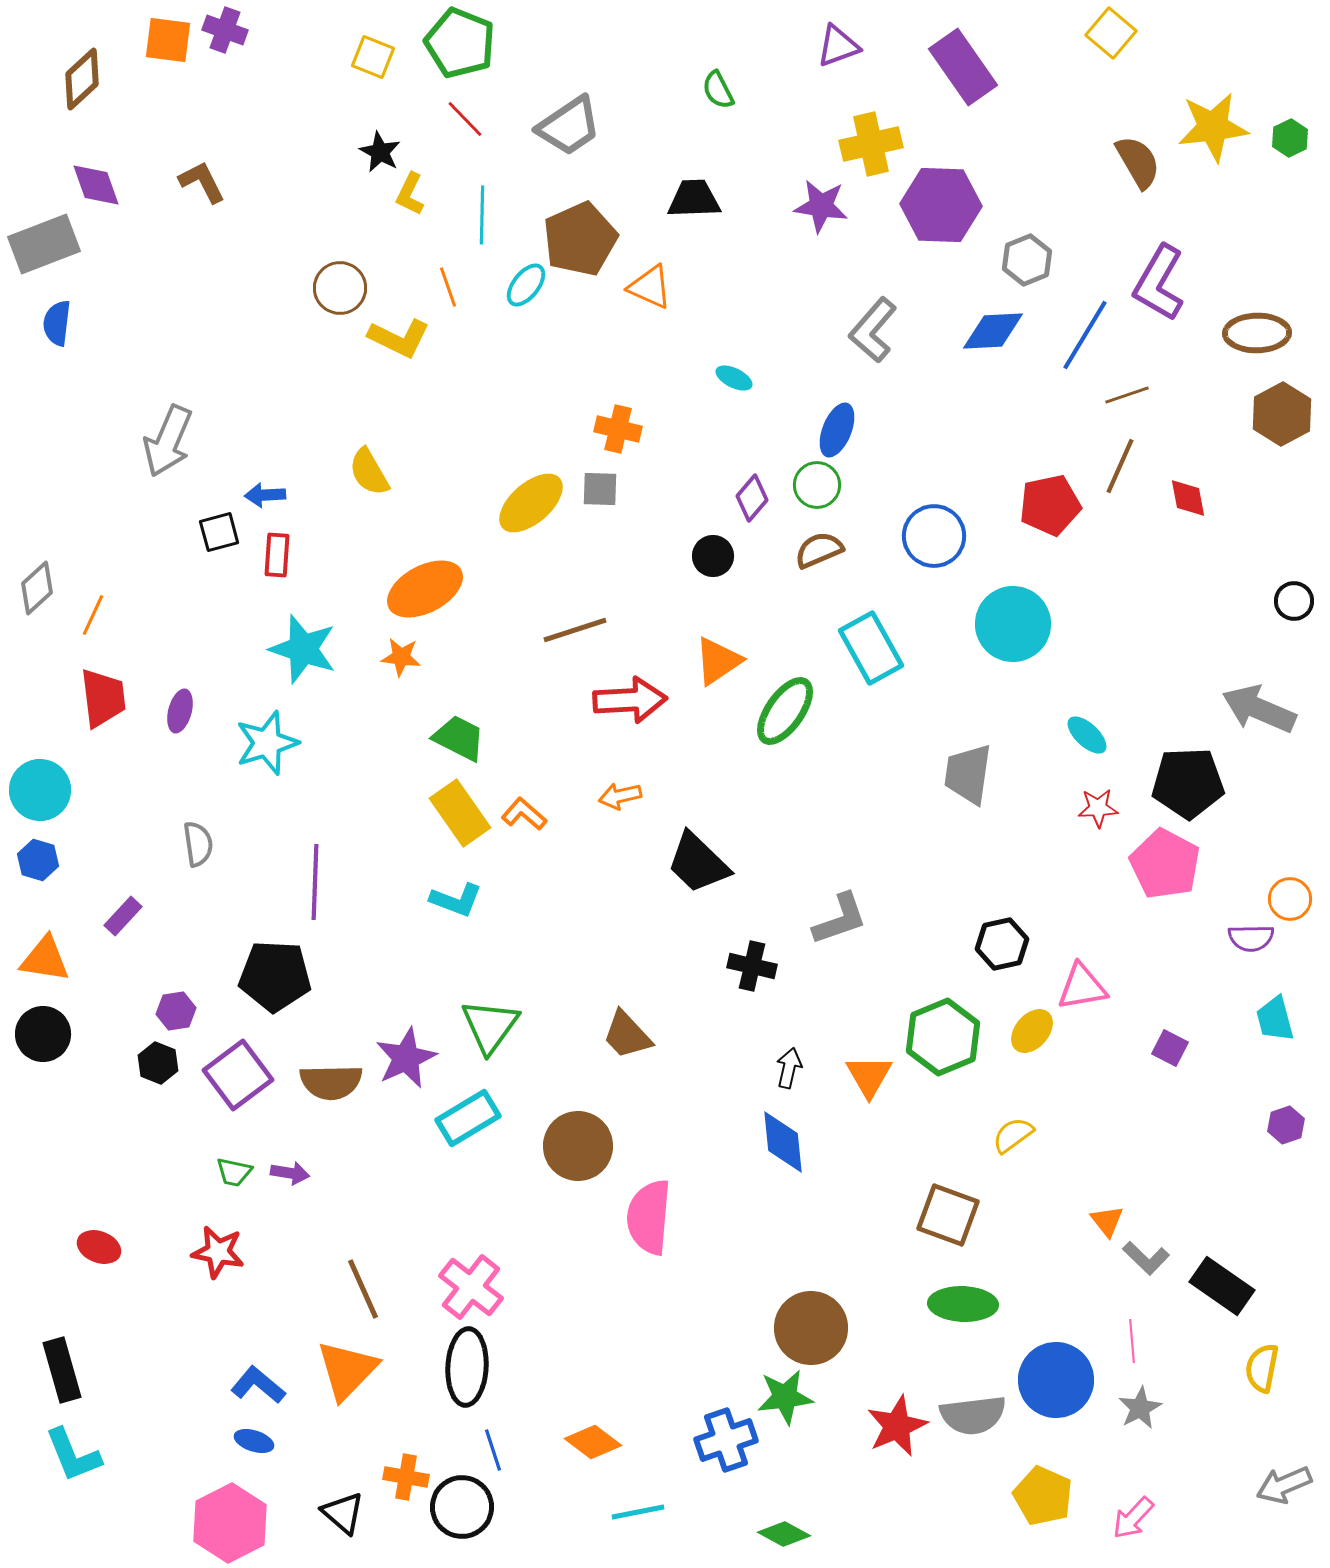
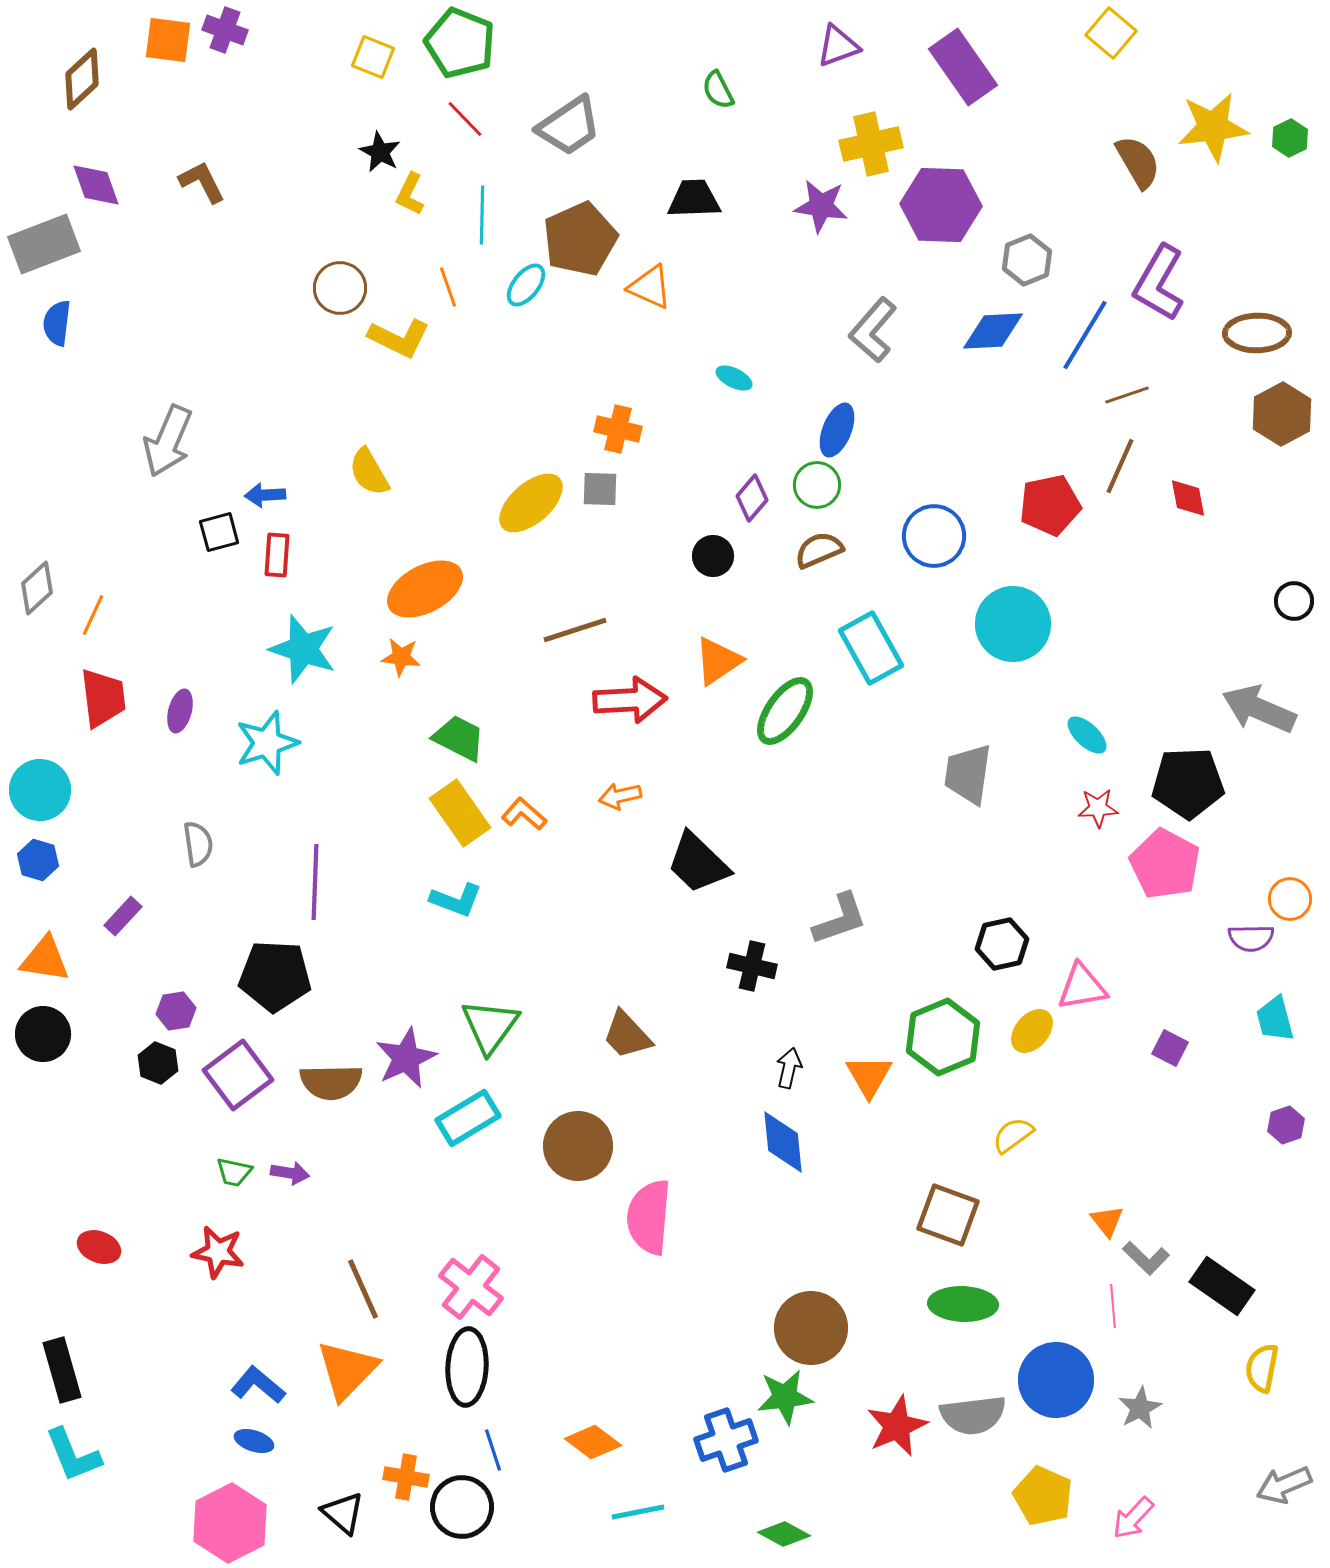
pink line at (1132, 1341): moved 19 px left, 35 px up
